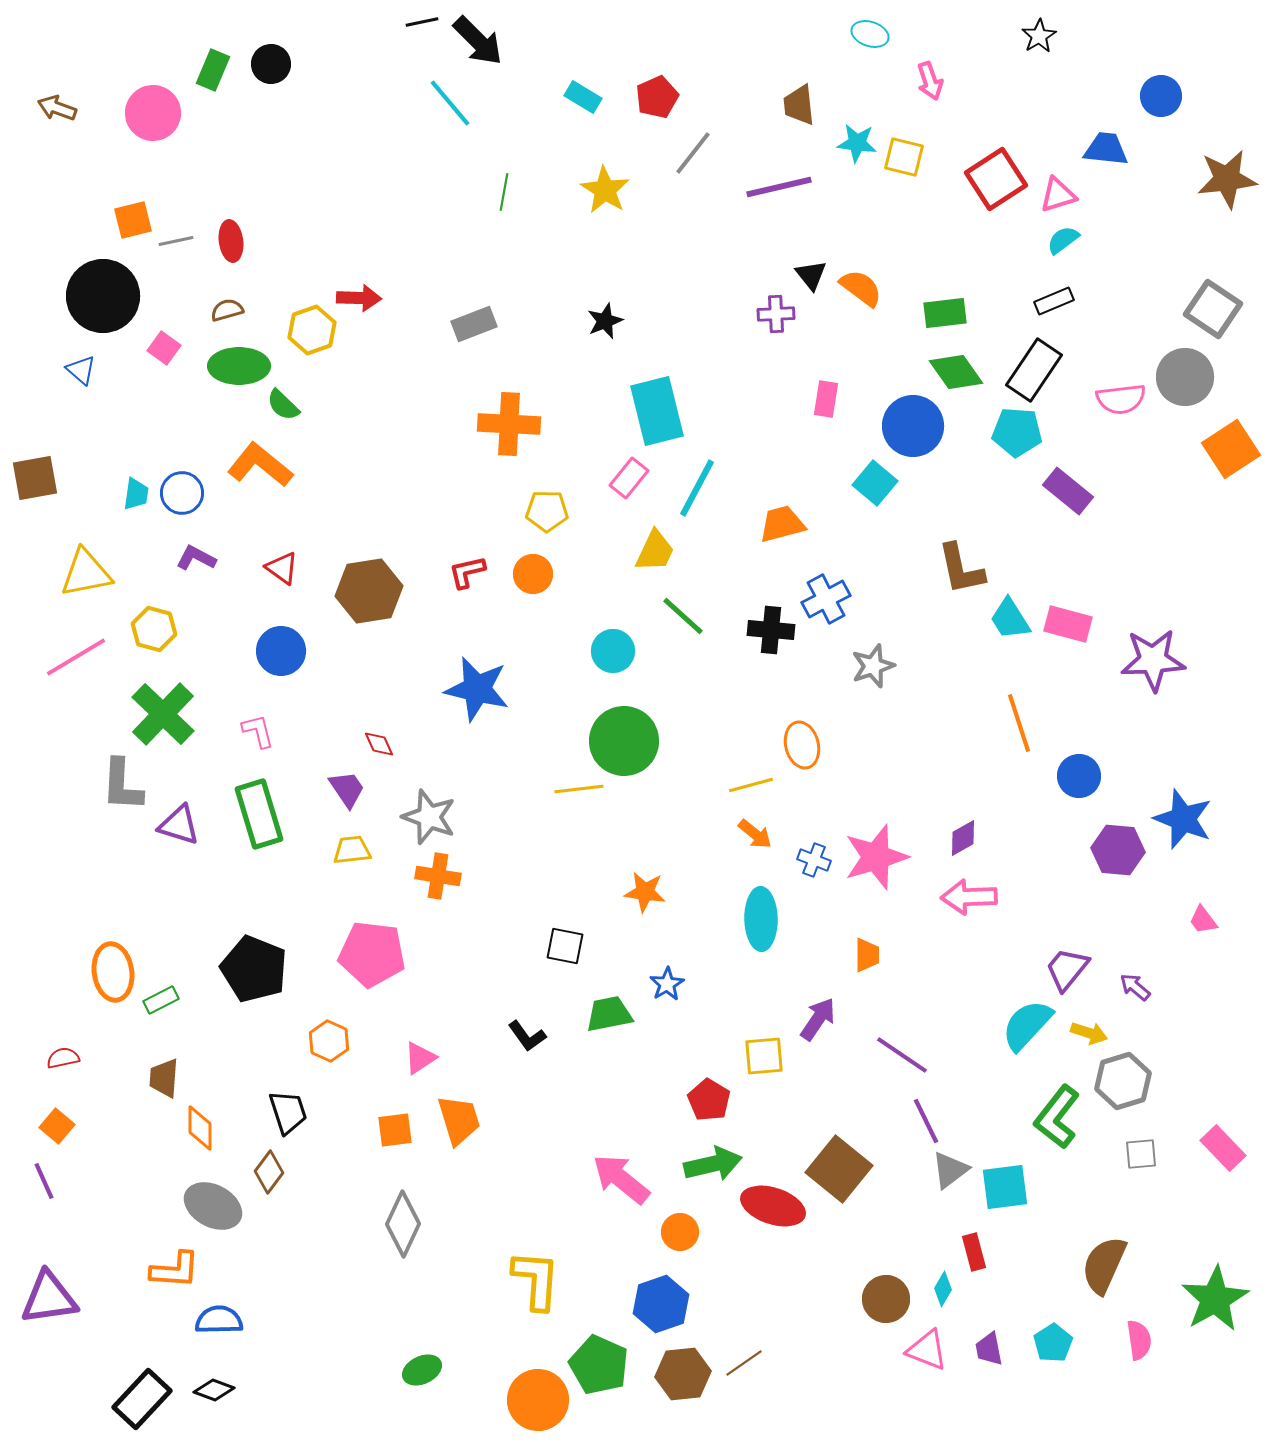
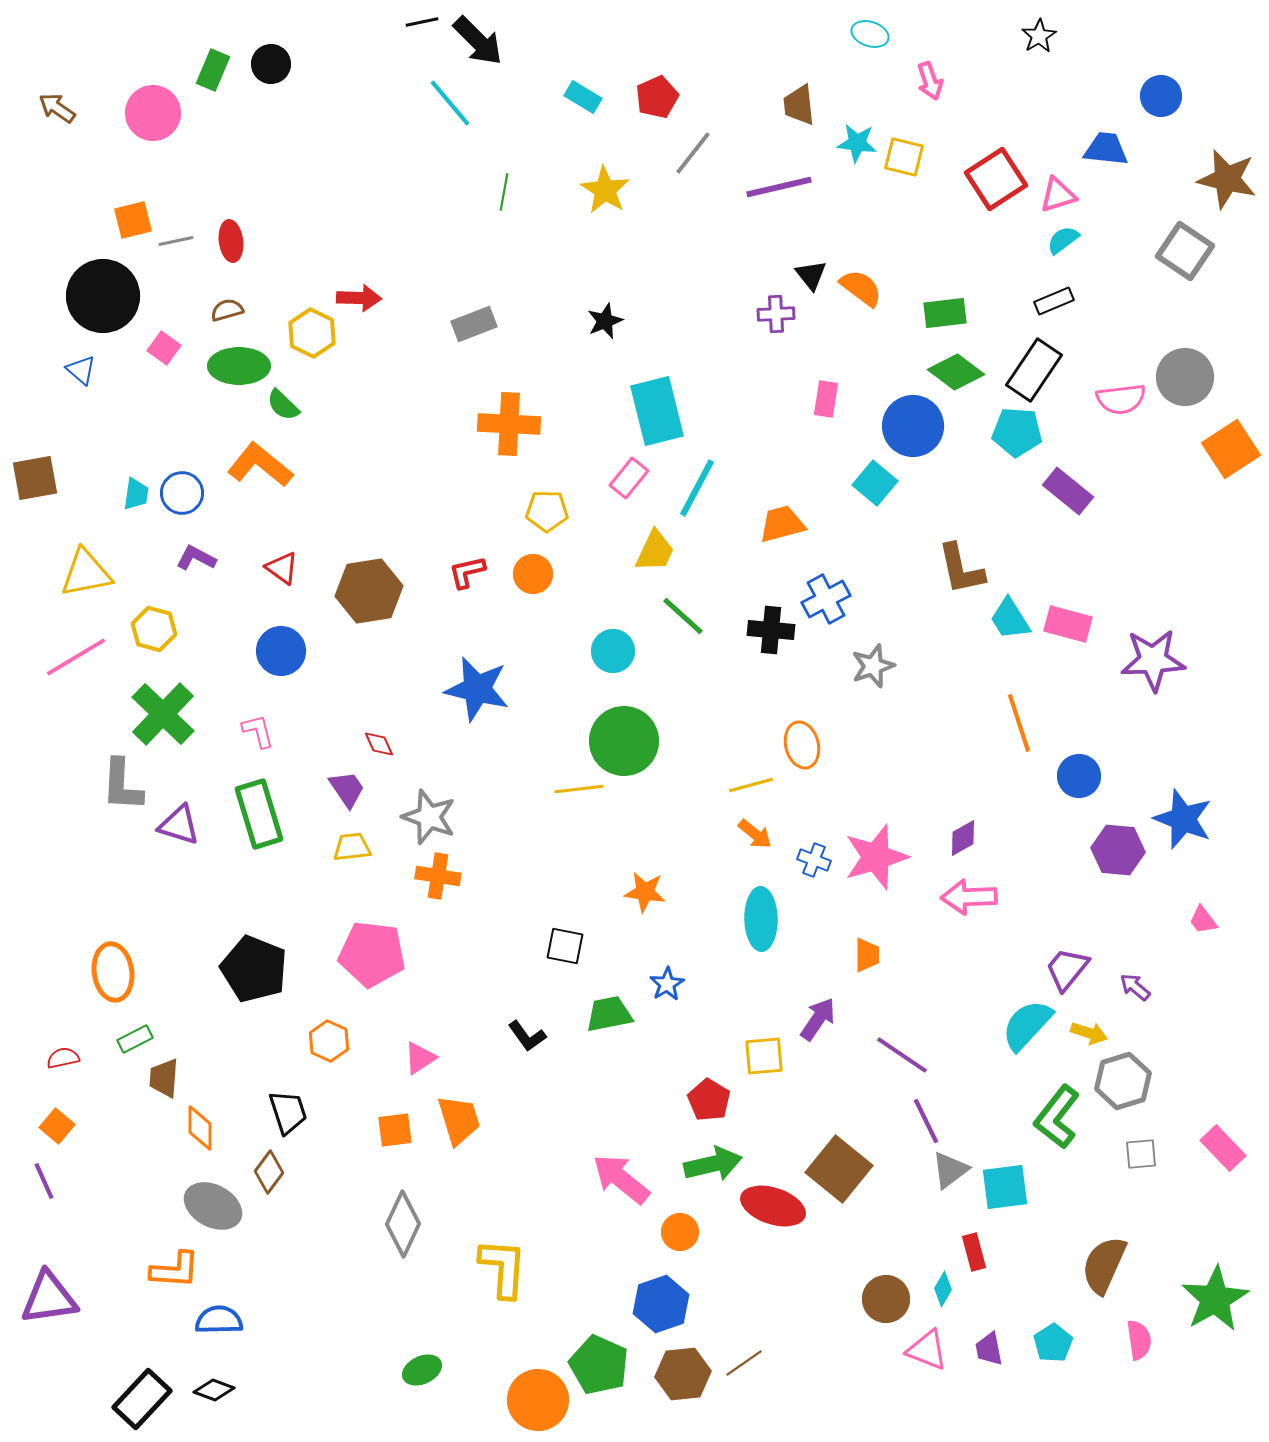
brown arrow at (57, 108): rotated 15 degrees clockwise
brown star at (1227, 179): rotated 20 degrees clockwise
gray square at (1213, 309): moved 28 px left, 58 px up
yellow hexagon at (312, 330): moved 3 px down; rotated 15 degrees counterclockwise
green diamond at (956, 372): rotated 18 degrees counterclockwise
yellow trapezoid at (352, 850): moved 3 px up
green rectangle at (161, 1000): moved 26 px left, 39 px down
yellow L-shape at (536, 1280): moved 33 px left, 12 px up
